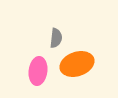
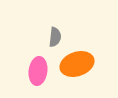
gray semicircle: moved 1 px left, 1 px up
